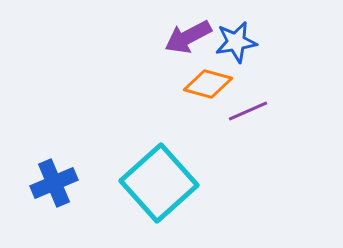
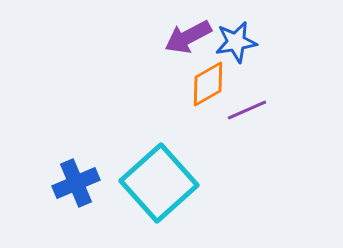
orange diamond: rotated 45 degrees counterclockwise
purple line: moved 1 px left, 1 px up
blue cross: moved 22 px right
